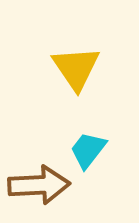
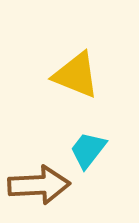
yellow triangle: moved 7 px down; rotated 34 degrees counterclockwise
